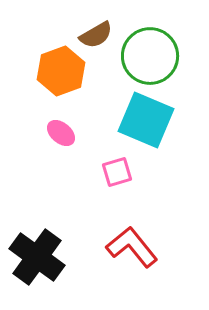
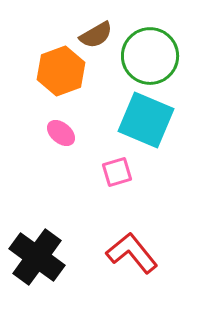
red L-shape: moved 6 px down
